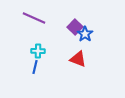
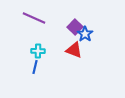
red triangle: moved 4 px left, 9 px up
